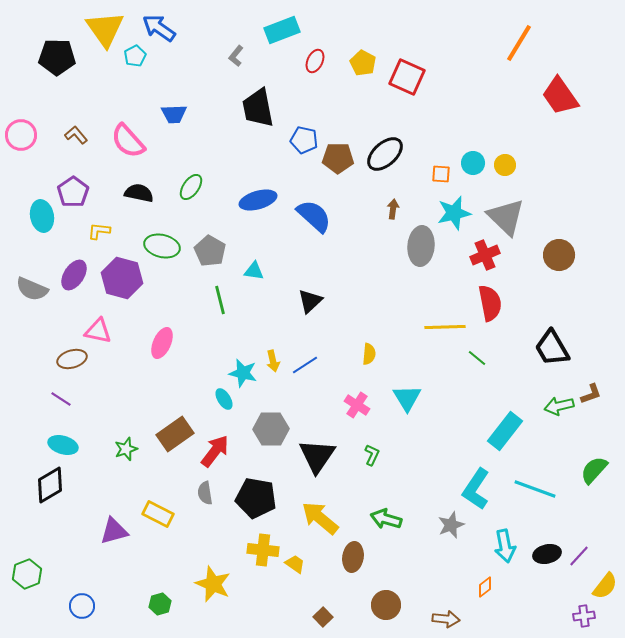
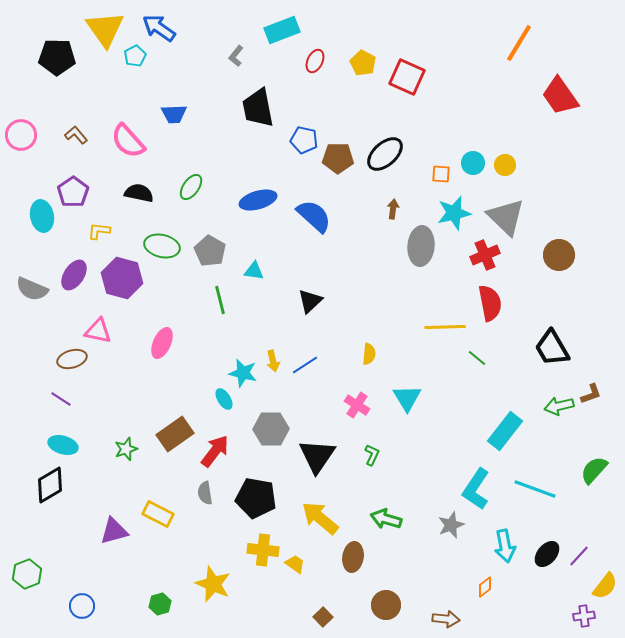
black ellipse at (547, 554): rotated 36 degrees counterclockwise
